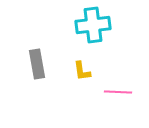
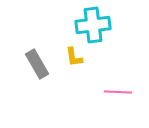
gray rectangle: rotated 20 degrees counterclockwise
yellow L-shape: moved 8 px left, 14 px up
